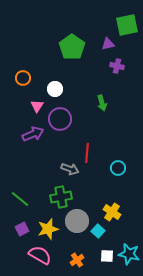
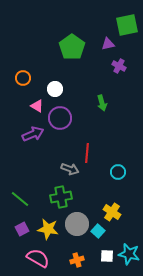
purple cross: moved 2 px right; rotated 16 degrees clockwise
pink triangle: rotated 32 degrees counterclockwise
purple circle: moved 1 px up
cyan circle: moved 4 px down
gray circle: moved 3 px down
yellow star: rotated 25 degrees clockwise
pink semicircle: moved 2 px left, 3 px down
orange cross: rotated 16 degrees clockwise
